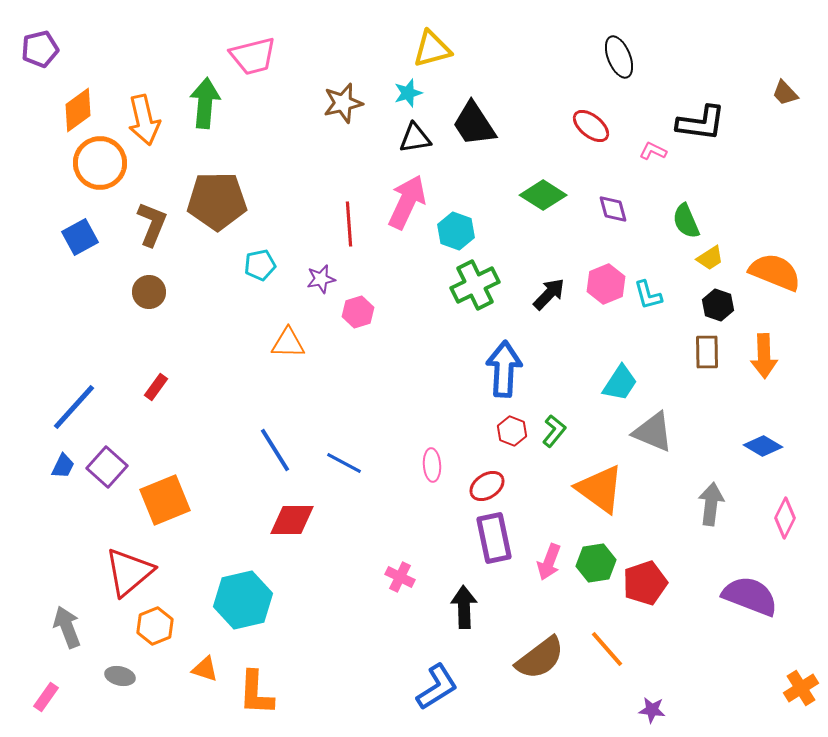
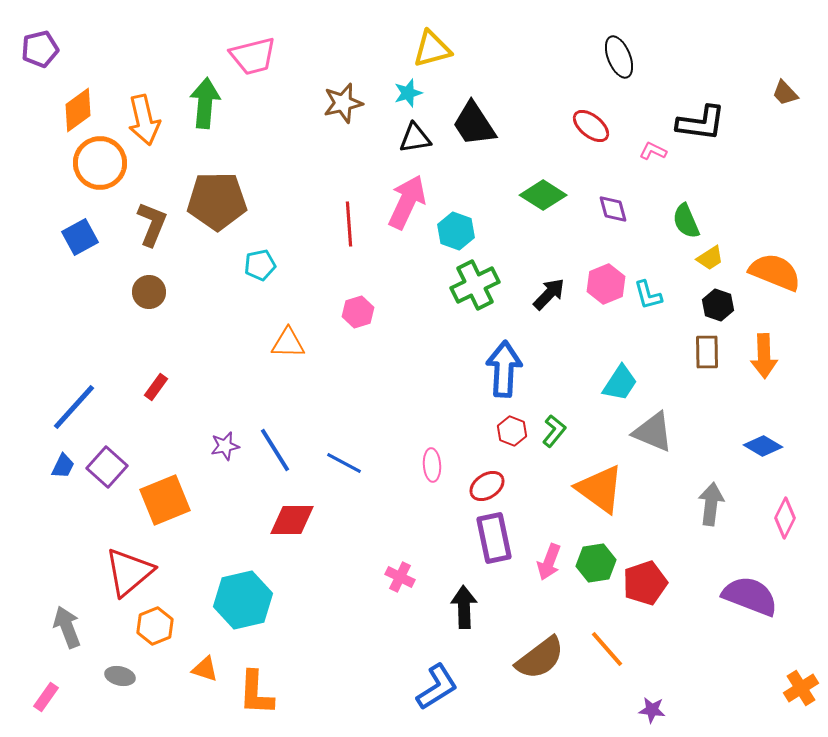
purple star at (321, 279): moved 96 px left, 167 px down
